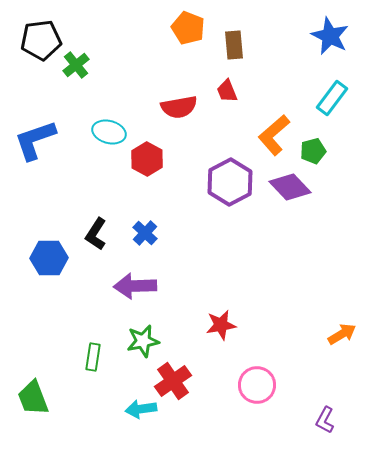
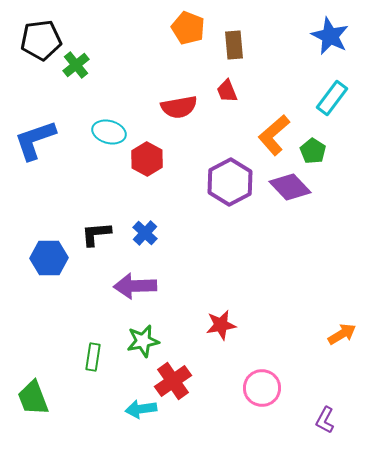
green pentagon: rotated 25 degrees counterclockwise
black L-shape: rotated 52 degrees clockwise
pink circle: moved 5 px right, 3 px down
